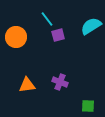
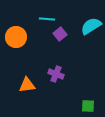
cyan line: rotated 49 degrees counterclockwise
purple square: moved 2 px right, 1 px up; rotated 24 degrees counterclockwise
purple cross: moved 4 px left, 8 px up
